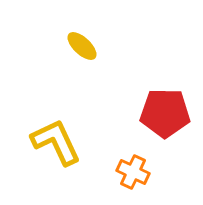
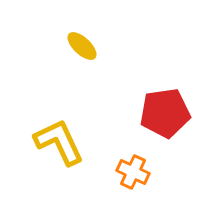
red pentagon: rotated 9 degrees counterclockwise
yellow L-shape: moved 3 px right
